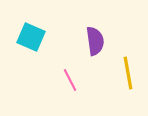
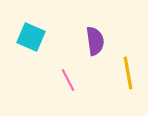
pink line: moved 2 px left
